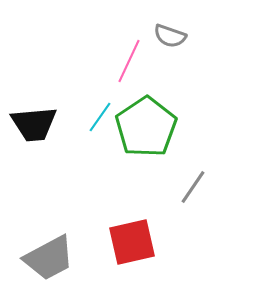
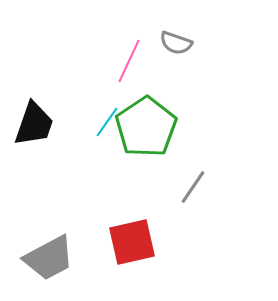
gray semicircle: moved 6 px right, 7 px down
cyan line: moved 7 px right, 5 px down
black trapezoid: rotated 66 degrees counterclockwise
